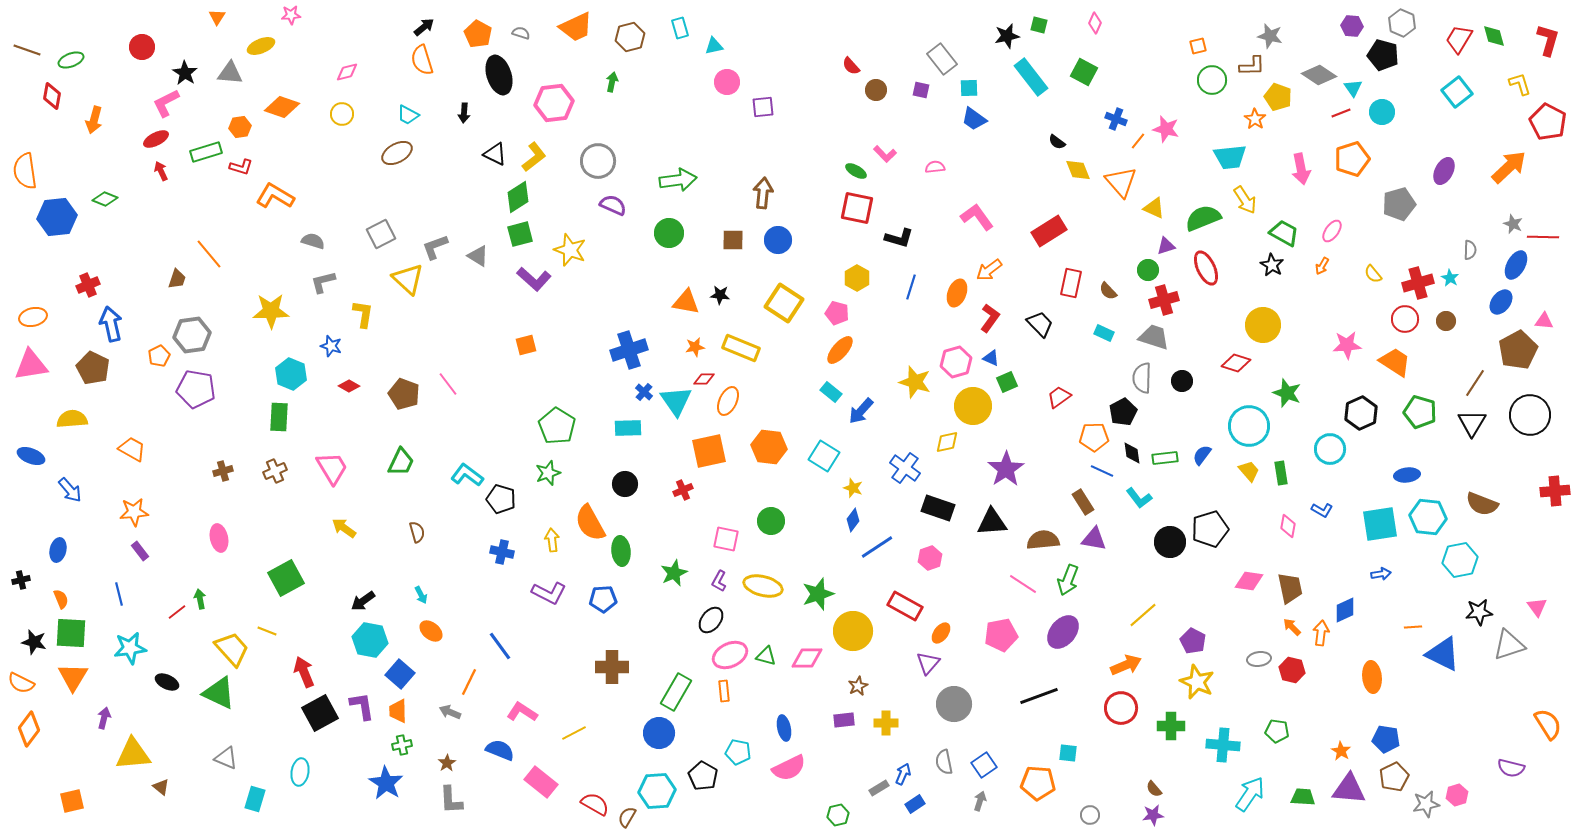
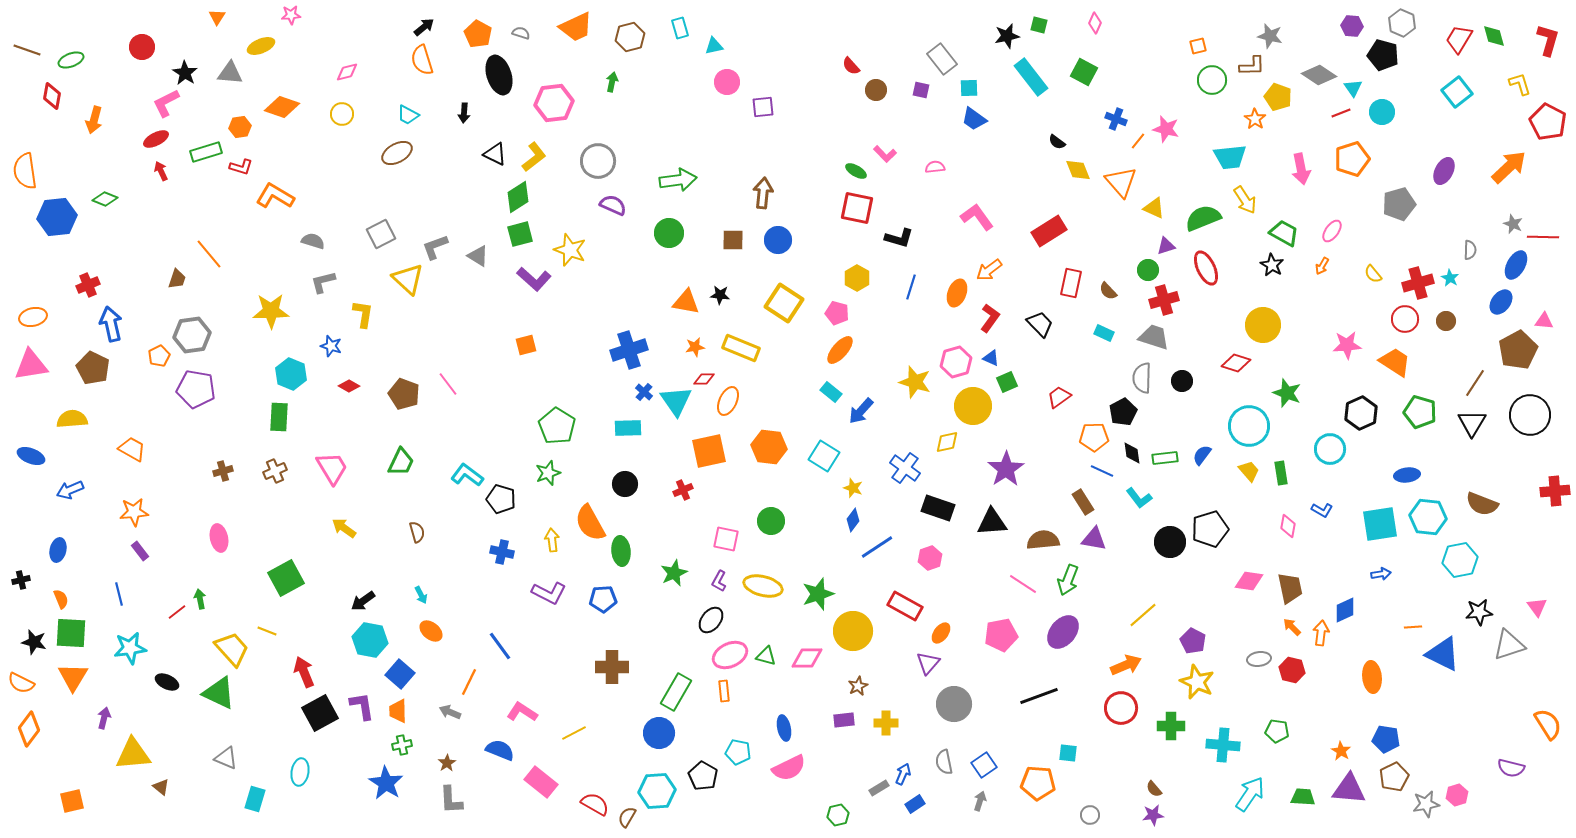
blue arrow at (70, 490): rotated 108 degrees clockwise
